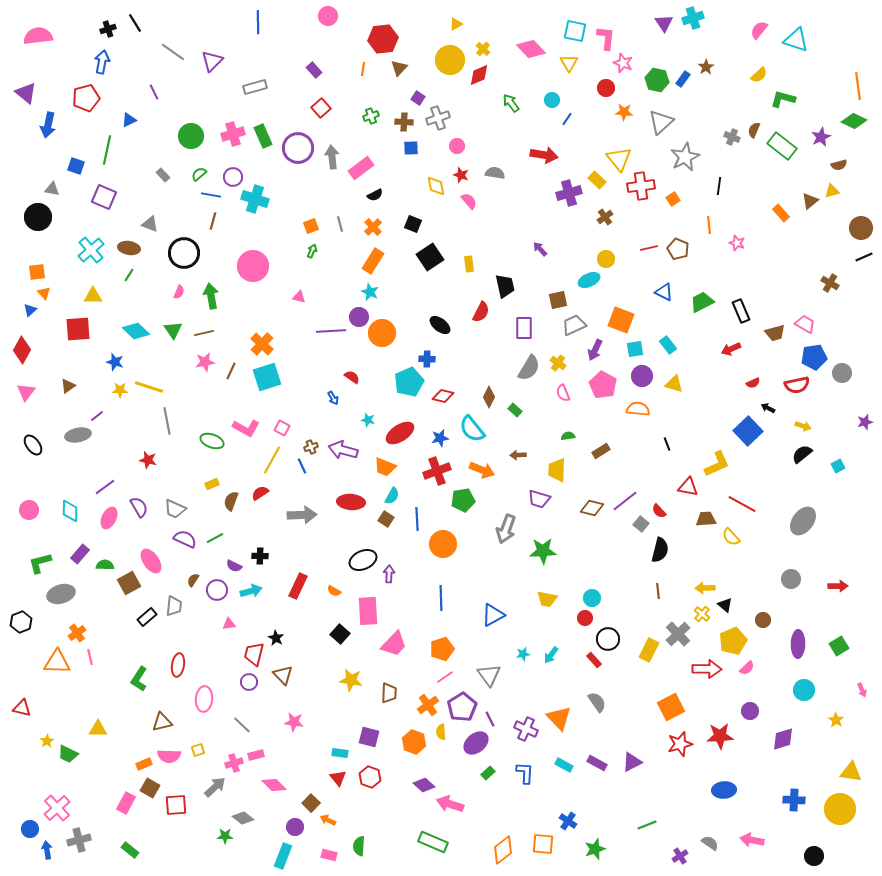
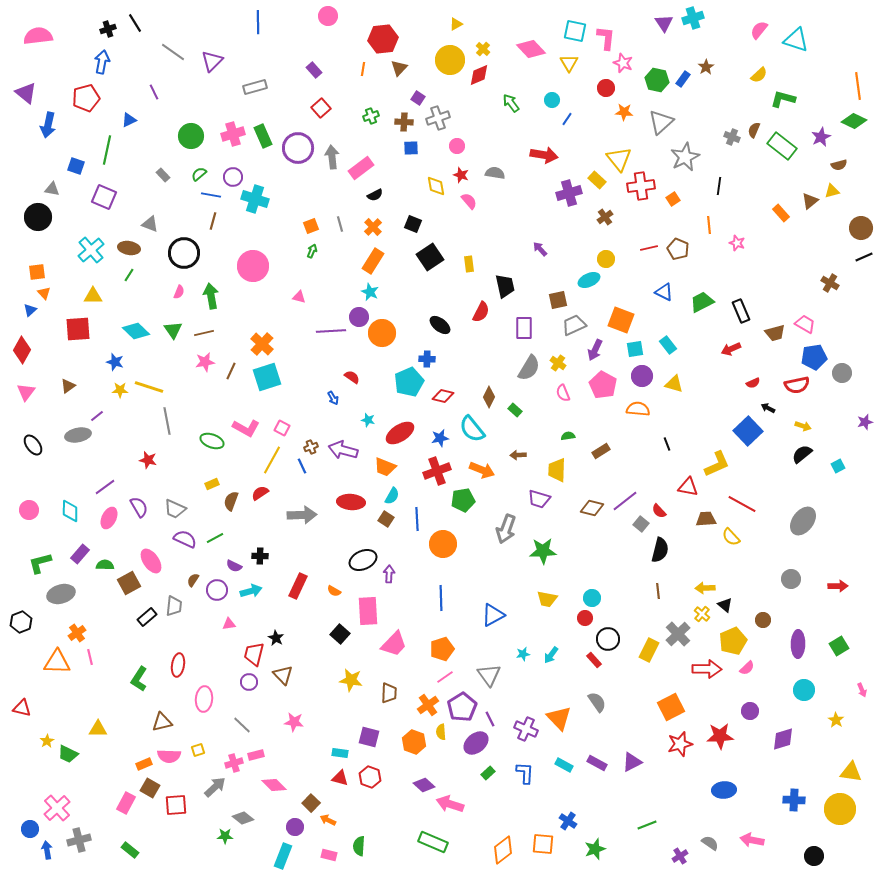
red triangle at (338, 778): moved 2 px right; rotated 36 degrees counterclockwise
